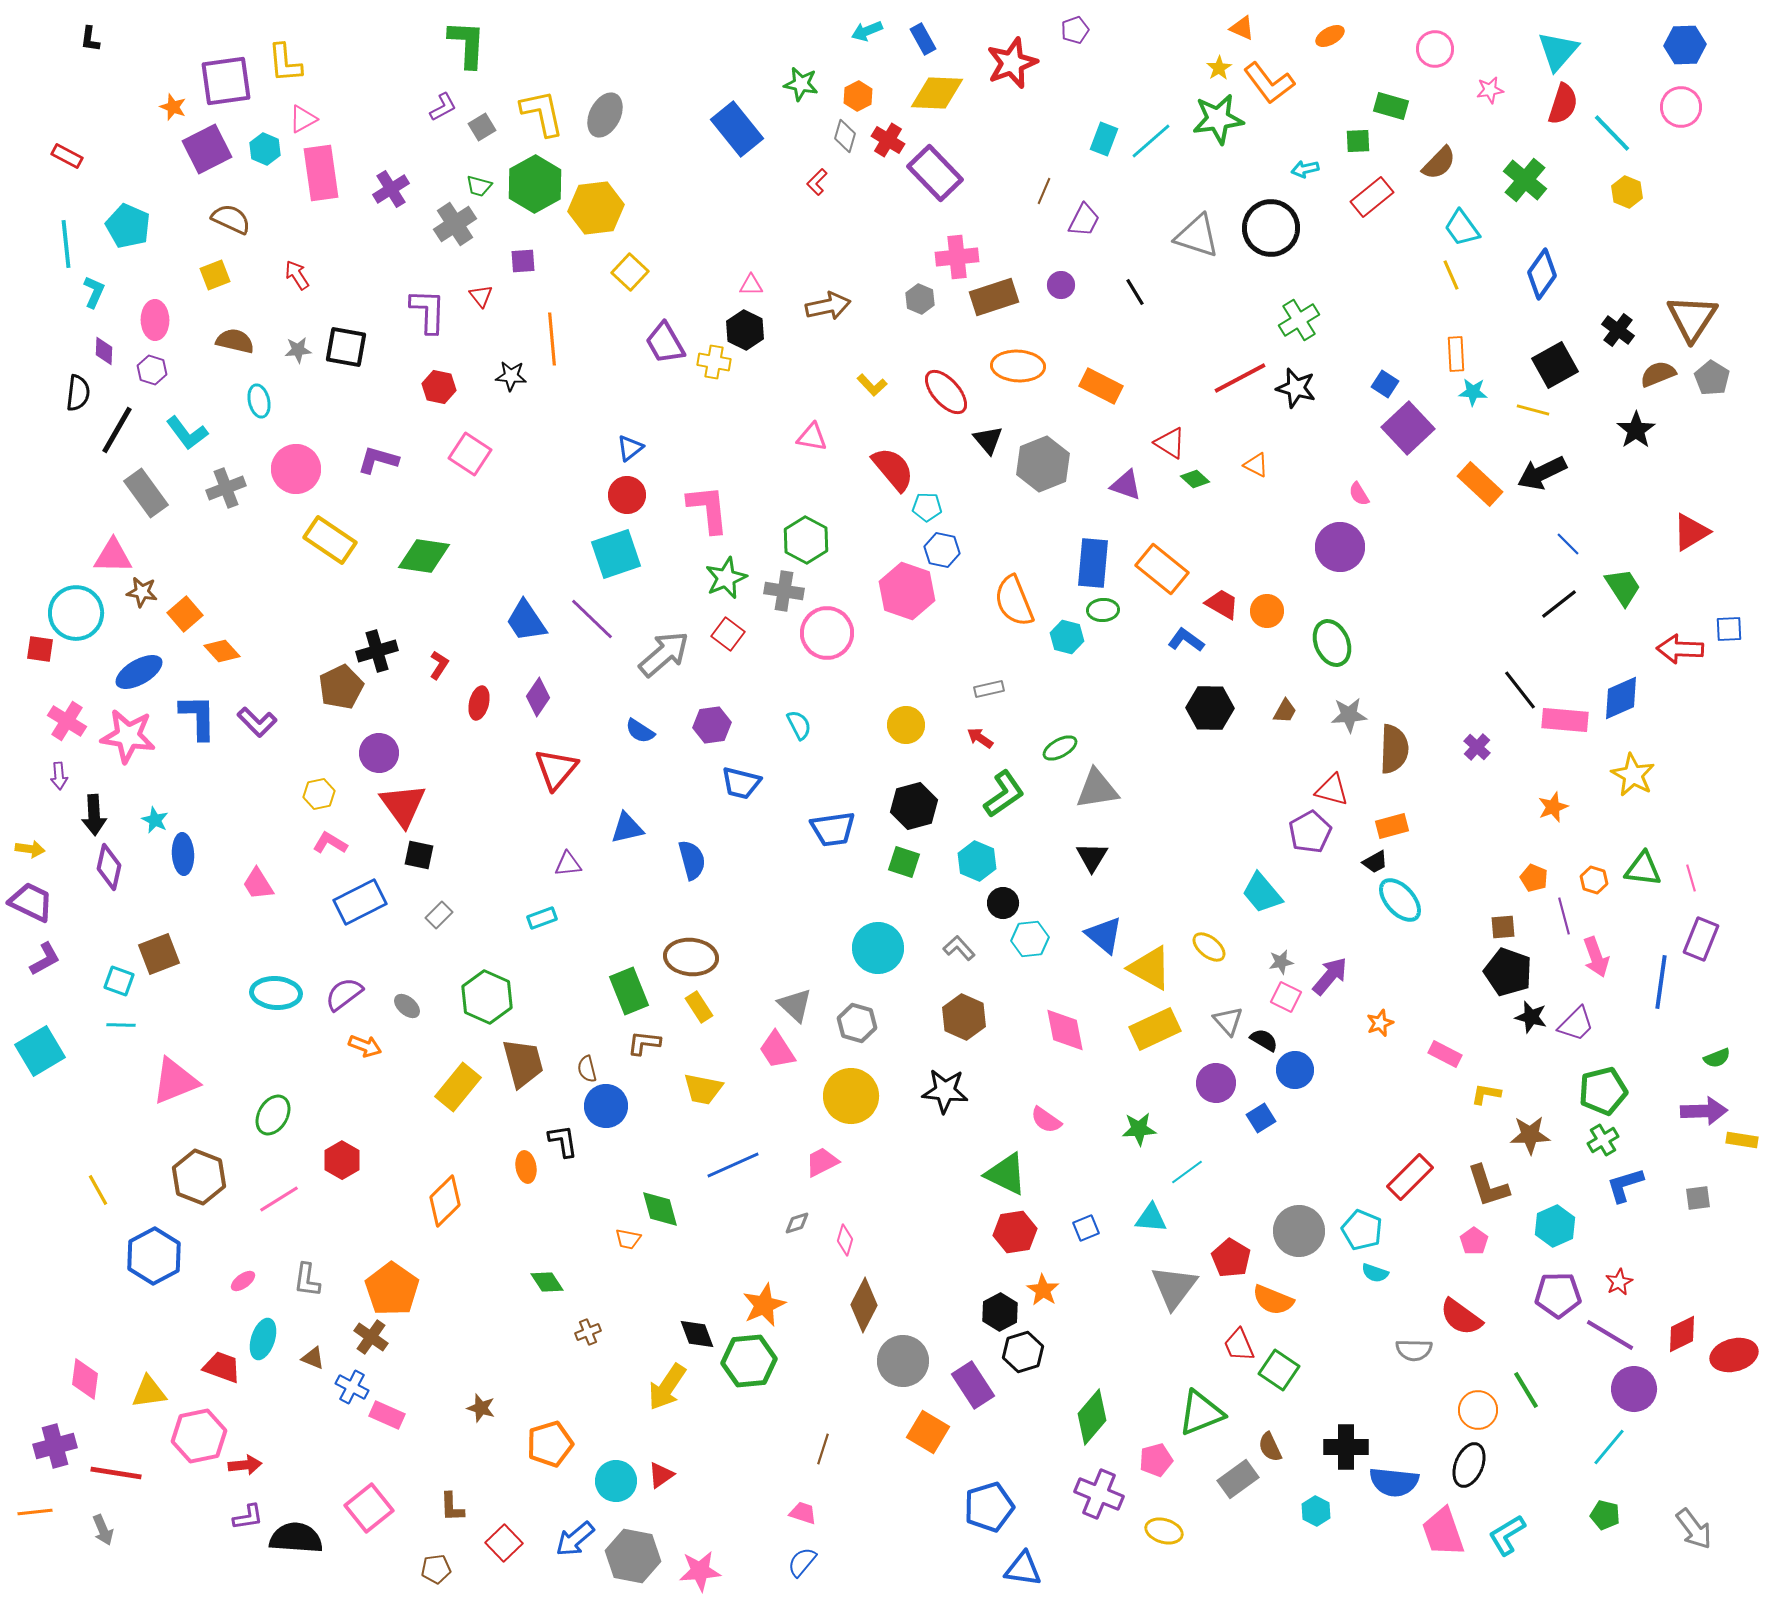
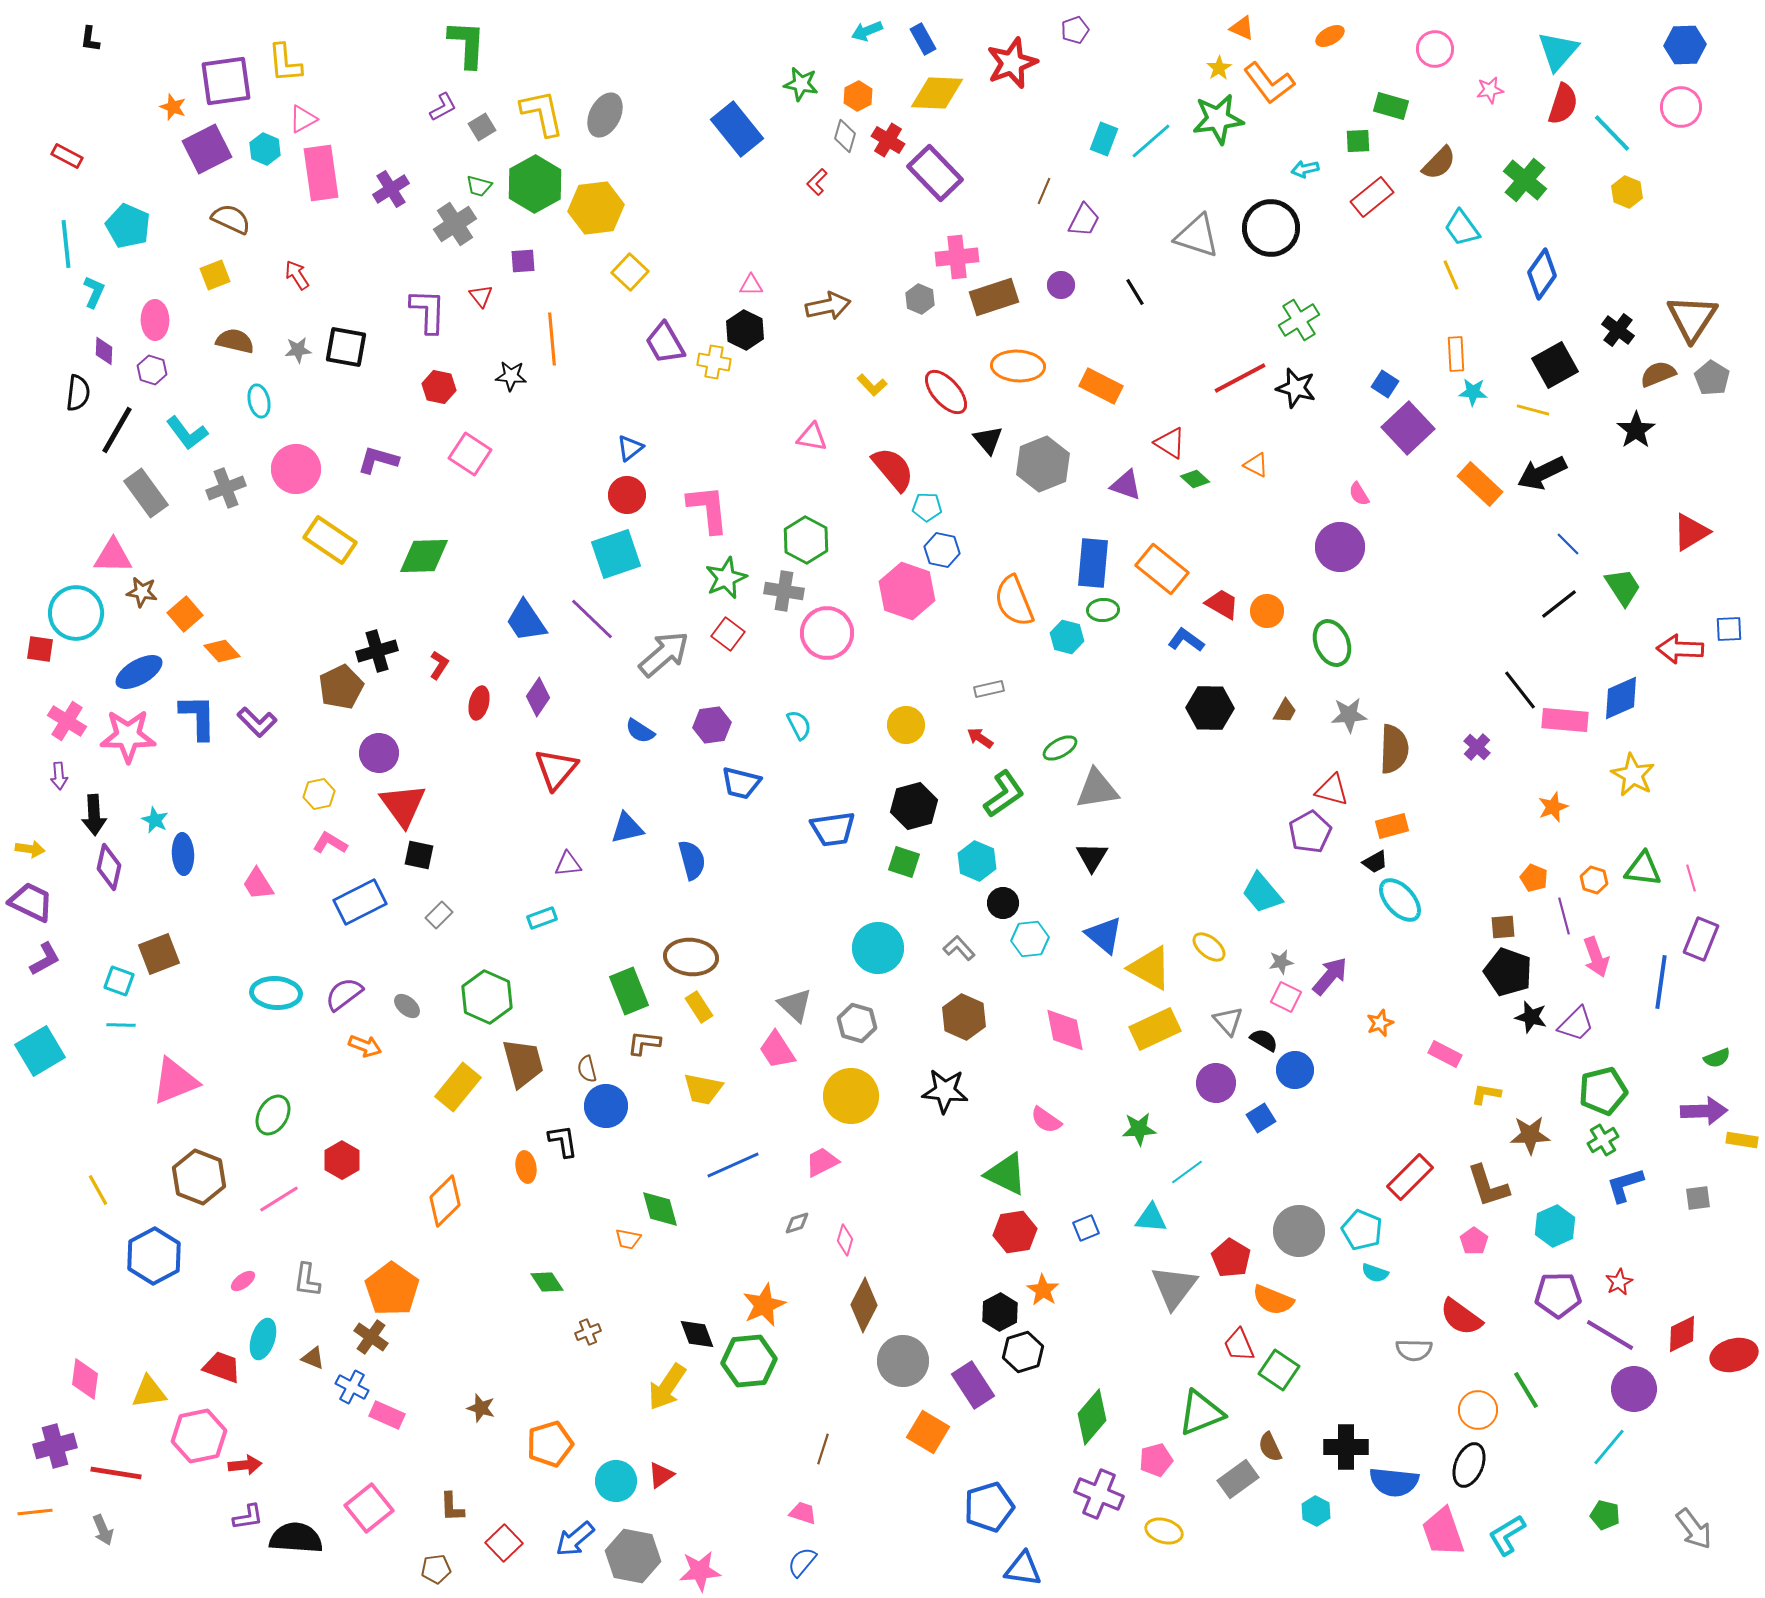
green diamond at (424, 556): rotated 10 degrees counterclockwise
pink star at (128, 736): rotated 8 degrees counterclockwise
